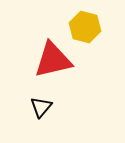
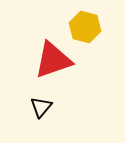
red triangle: rotated 6 degrees counterclockwise
